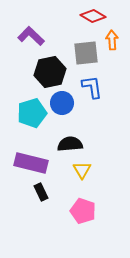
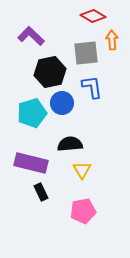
pink pentagon: rotated 30 degrees counterclockwise
